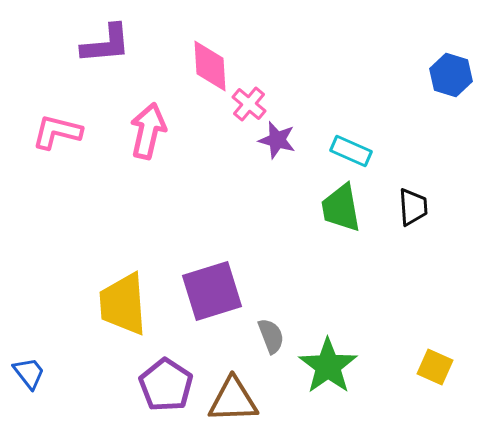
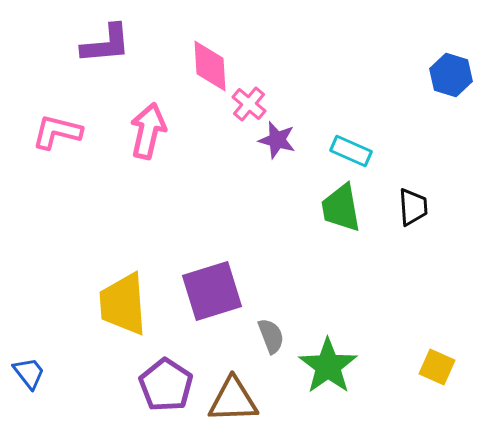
yellow square: moved 2 px right
